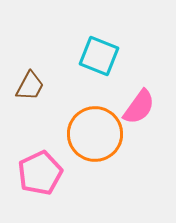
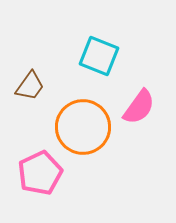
brown trapezoid: rotated 8 degrees clockwise
orange circle: moved 12 px left, 7 px up
